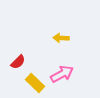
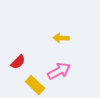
pink arrow: moved 3 px left, 3 px up
yellow rectangle: moved 2 px down
